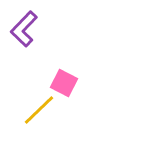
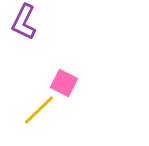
purple L-shape: moved 7 px up; rotated 18 degrees counterclockwise
